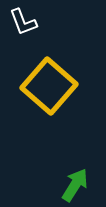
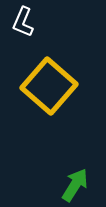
white L-shape: rotated 44 degrees clockwise
